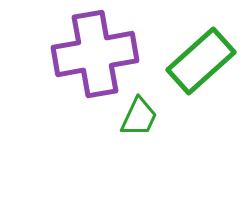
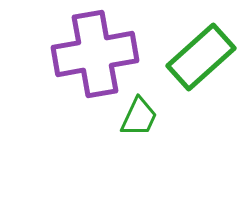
green rectangle: moved 4 px up
